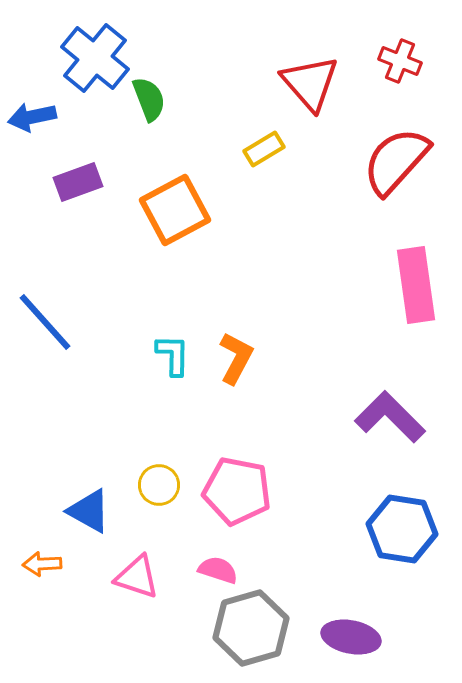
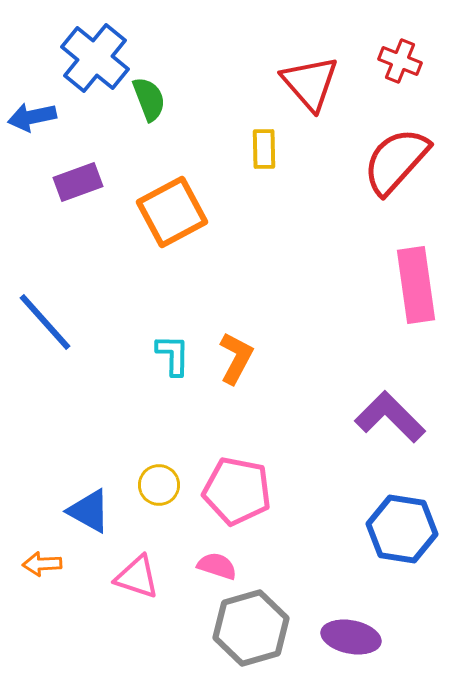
yellow rectangle: rotated 60 degrees counterclockwise
orange square: moved 3 px left, 2 px down
pink semicircle: moved 1 px left, 4 px up
